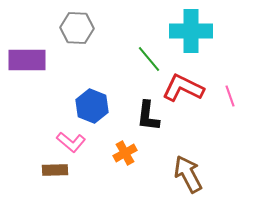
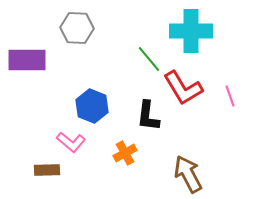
red L-shape: rotated 147 degrees counterclockwise
brown rectangle: moved 8 px left
